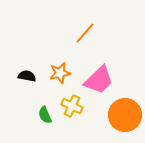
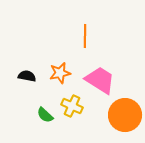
orange line: moved 3 px down; rotated 40 degrees counterclockwise
pink trapezoid: moved 1 px right; rotated 104 degrees counterclockwise
green semicircle: rotated 24 degrees counterclockwise
